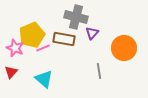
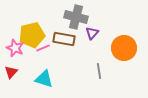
yellow pentagon: rotated 10 degrees clockwise
cyan triangle: rotated 24 degrees counterclockwise
